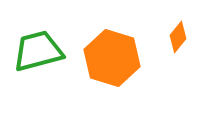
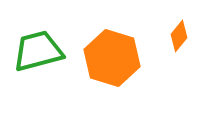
orange diamond: moved 1 px right, 1 px up
